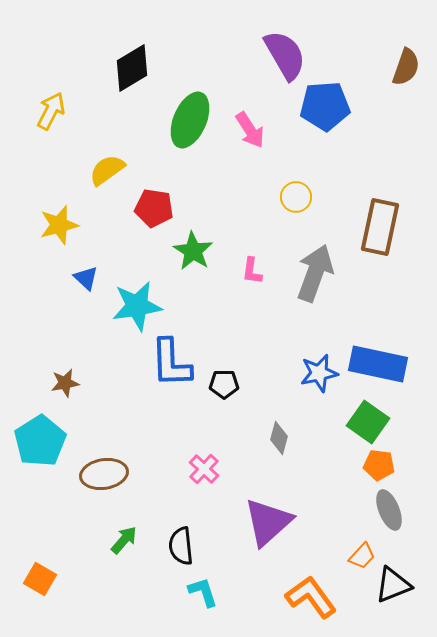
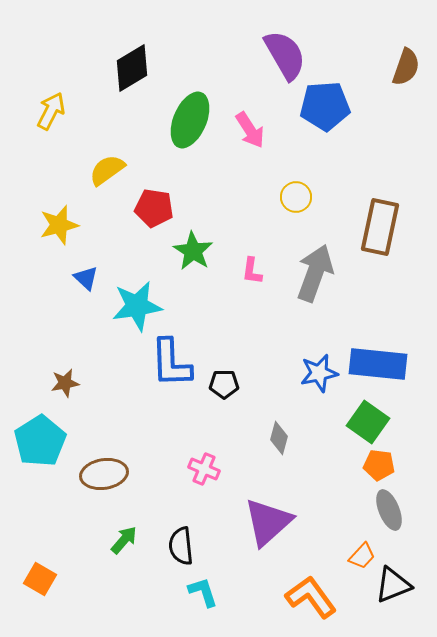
blue rectangle: rotated 6 degrees counterclockwise
pink cross: rotated 20 degrees counterclockwise
